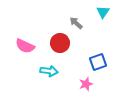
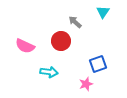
gray arrow: moved 1 px left, 1 px up
red circle: moved 1 px right, 2 px up
blue square: moved 2 px down
cyan arrow: moved 1 px down
